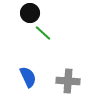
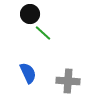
black circle: moved 1 px down
blue semicircle: moved 4 px up
